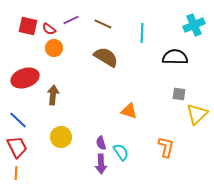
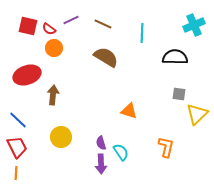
red ellipse: moved 2 px right, 3 px up
